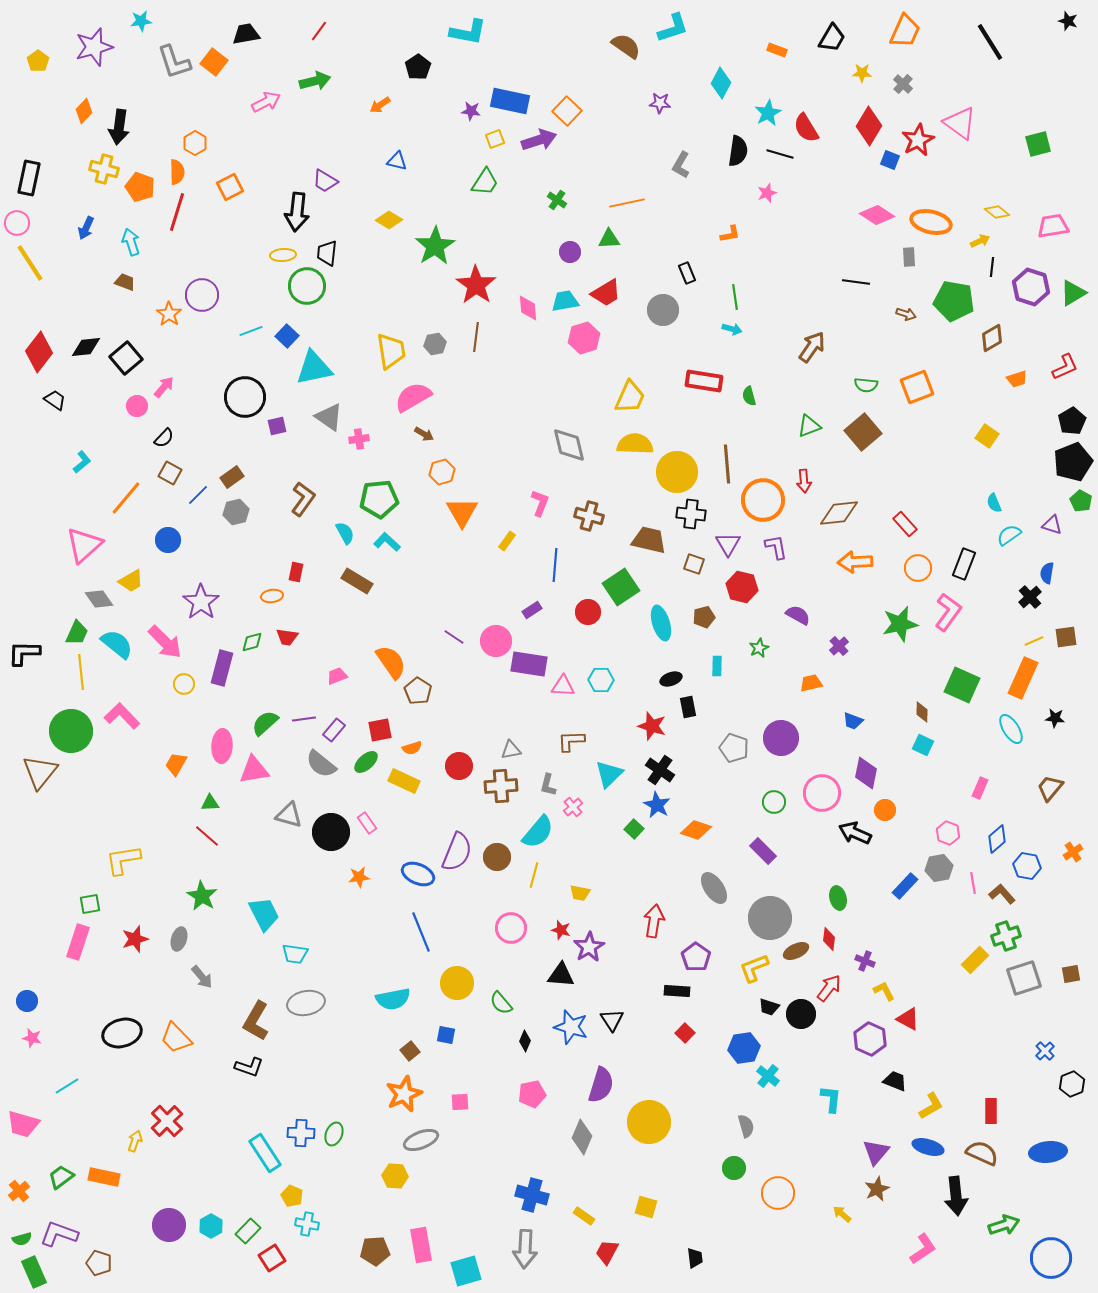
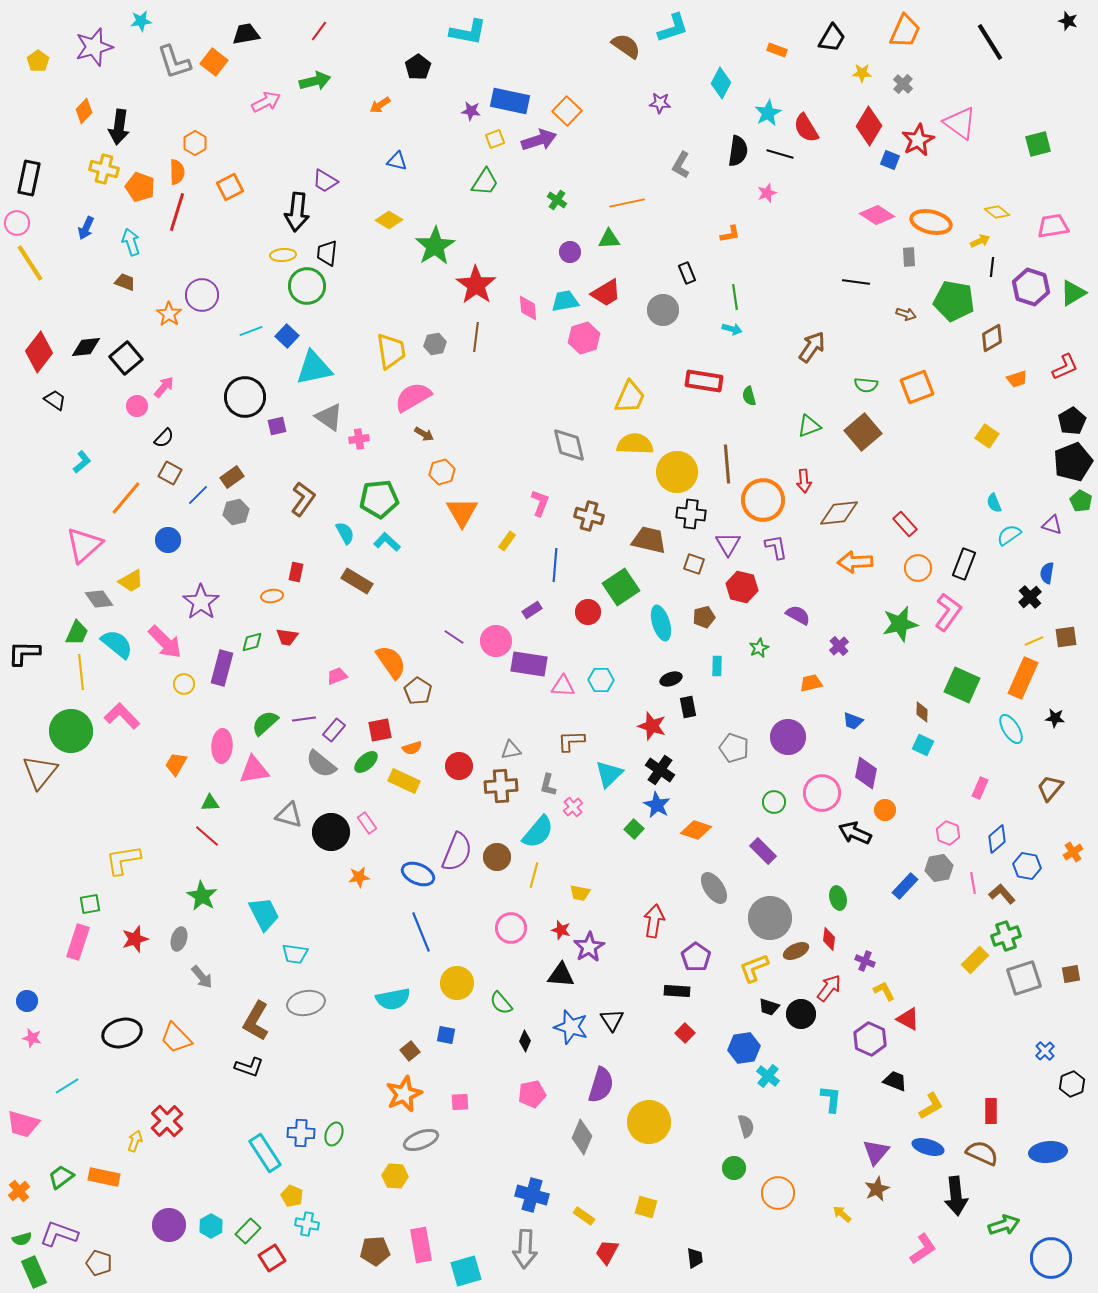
purple circle at (781, 738): moved 7 px right, 1 px up
